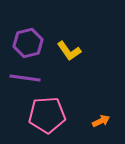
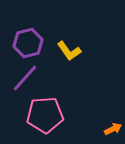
purple line: rotated 56 degrees counterclockwise
pink pentagon: moved 2 px left
orange arrow: moved 12 px right, 8 px down
